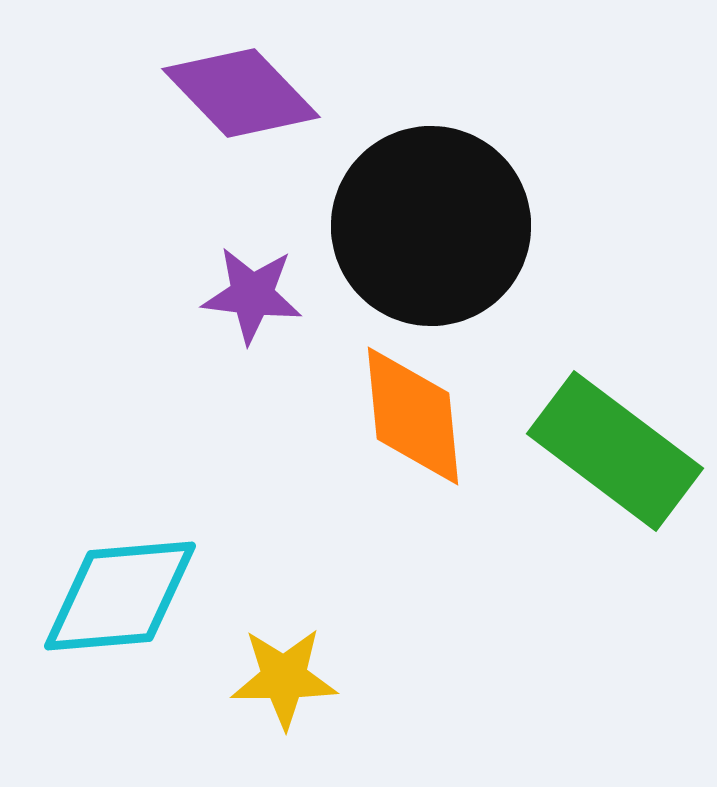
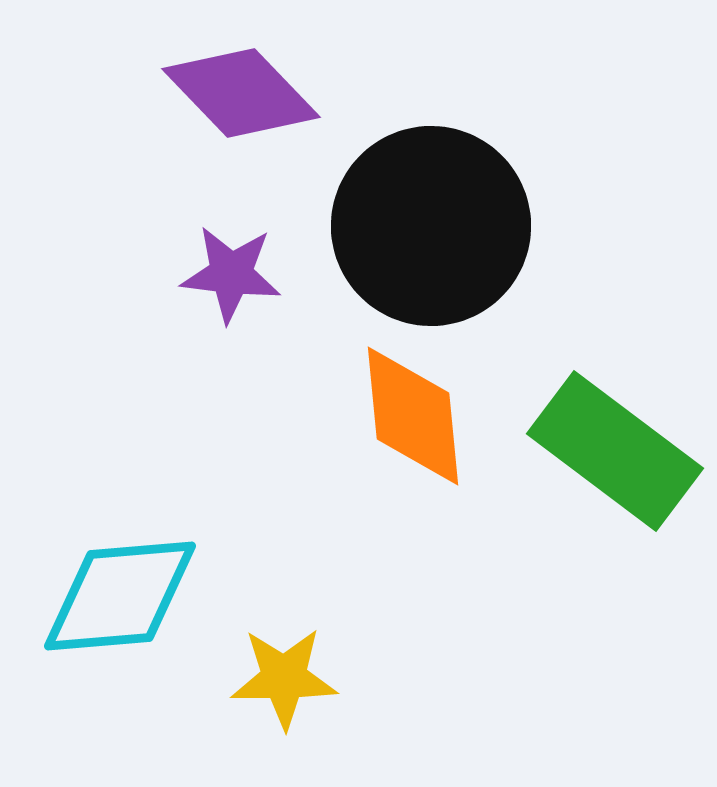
purple star: moved 21 px left, 21 px up
